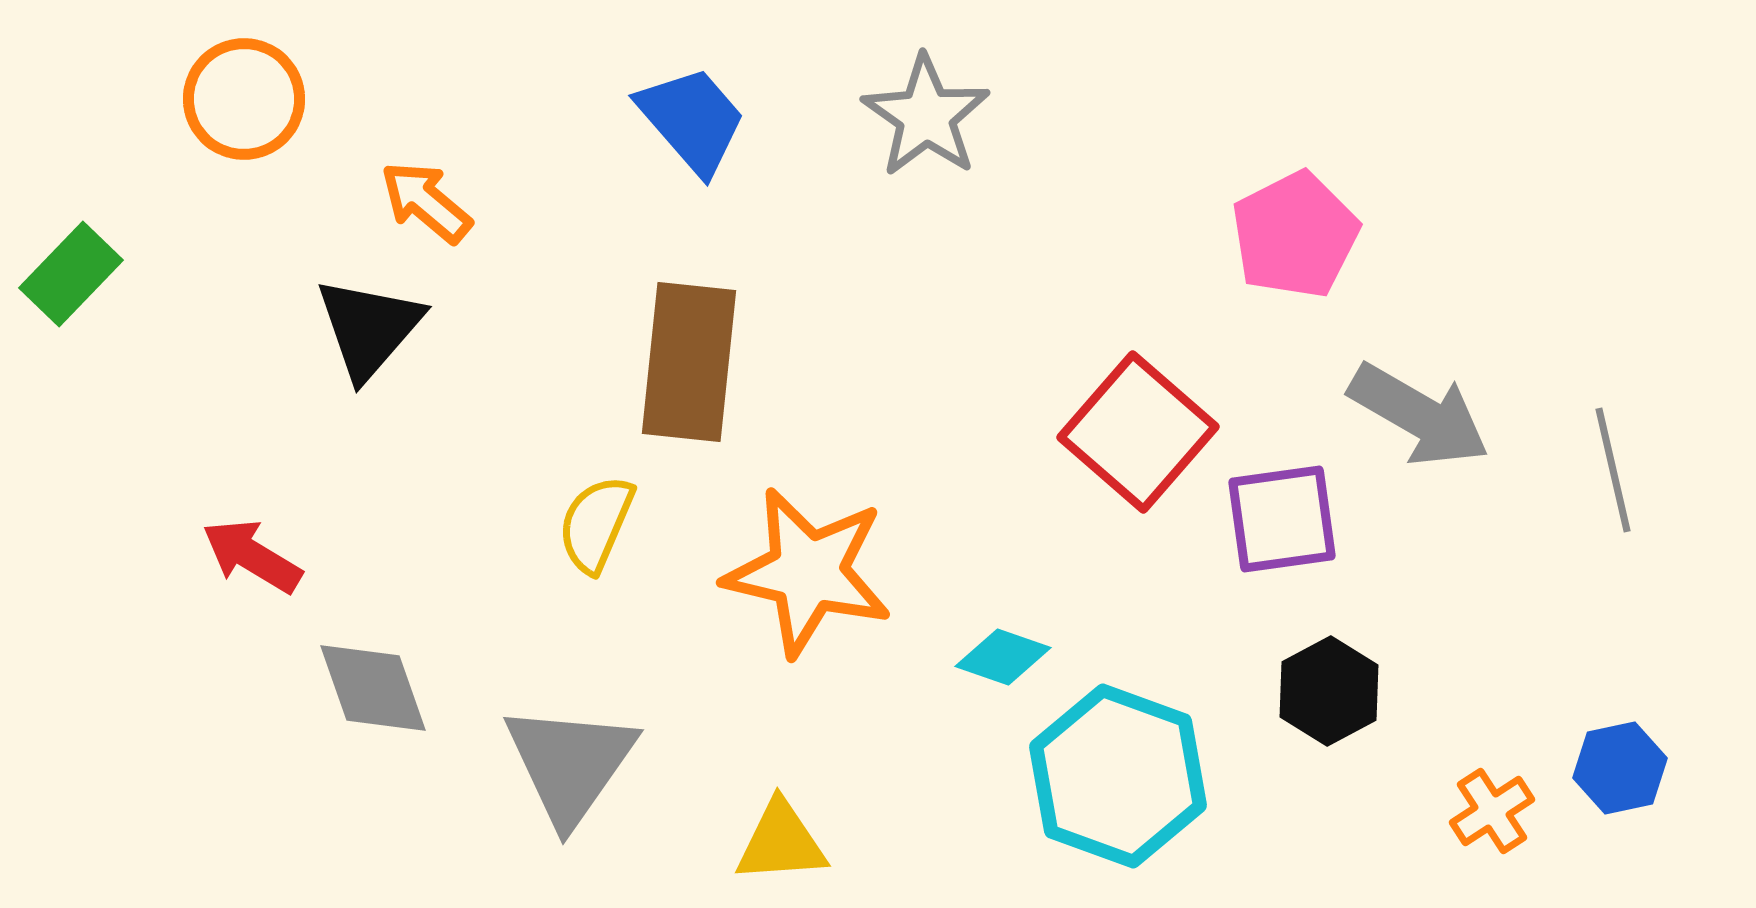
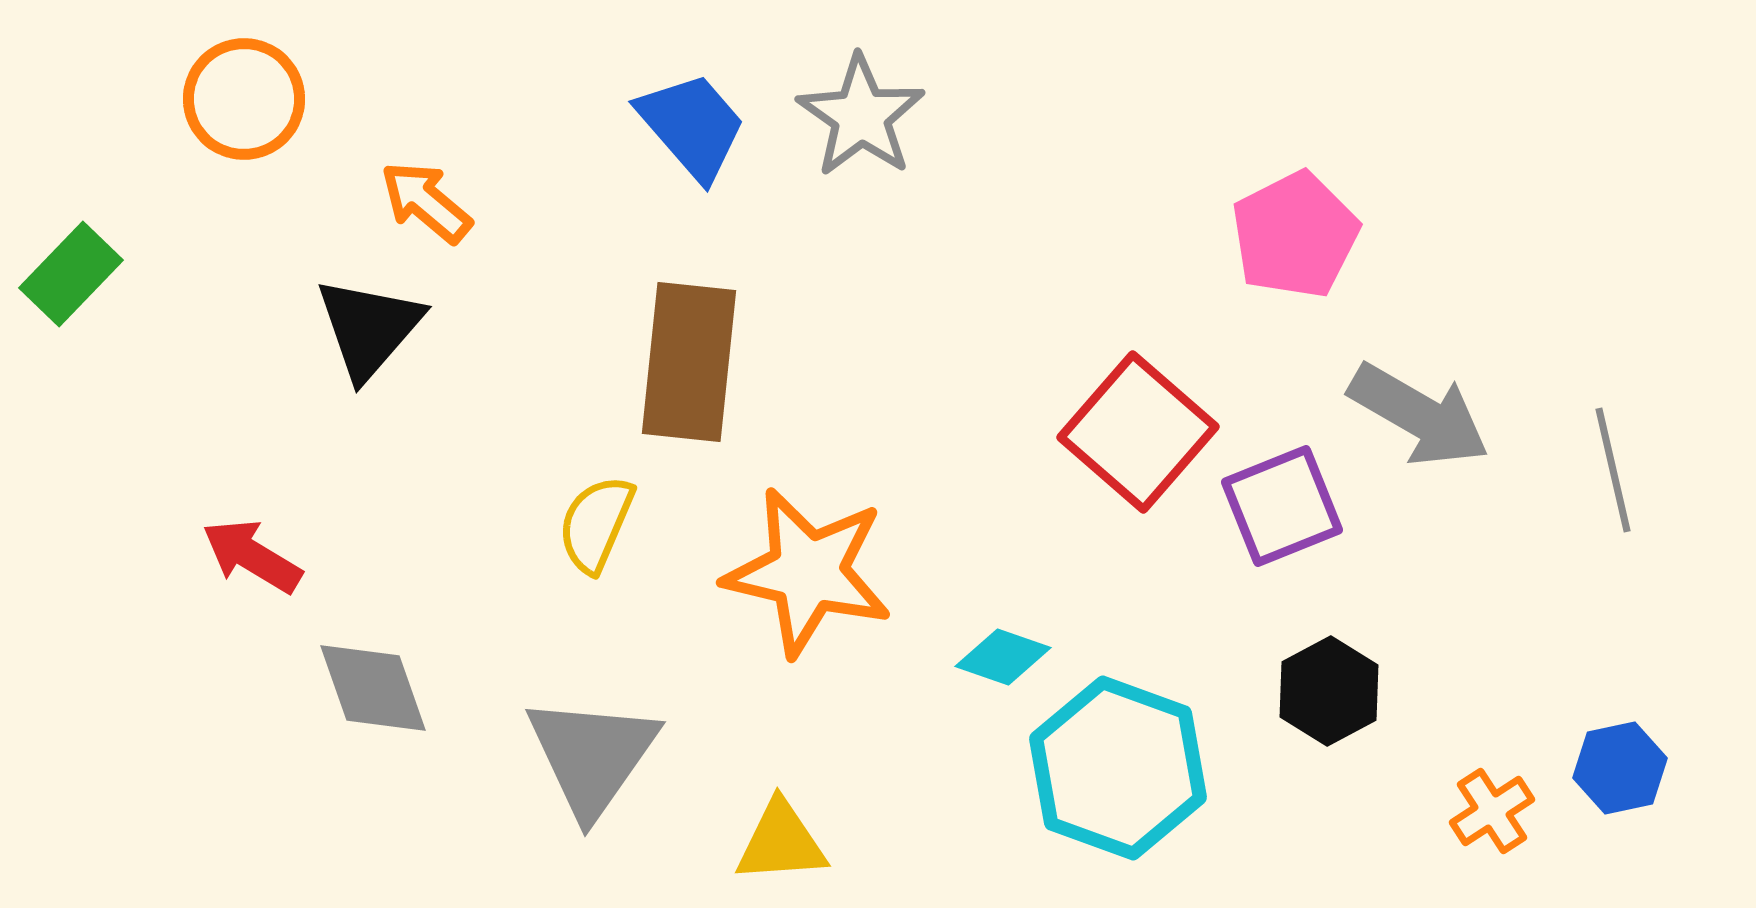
gray star: moved 65 px left
blue trapezoid: moved 6 px down
purple square: moved 13 px up; rotated 14 degrees counterclockwise
gray triangle: moved 22 px right, 8 px up
cyan hexagon: moved 8 px up
